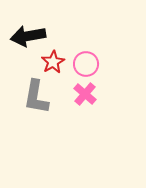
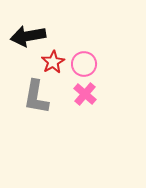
pink circle: moved 2 px left
